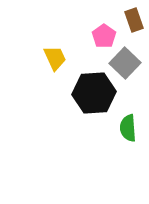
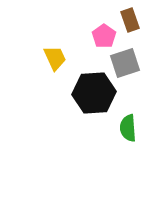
brown rectangle: moved 4 px left
gray square: rotated 28 degrees clockwise
